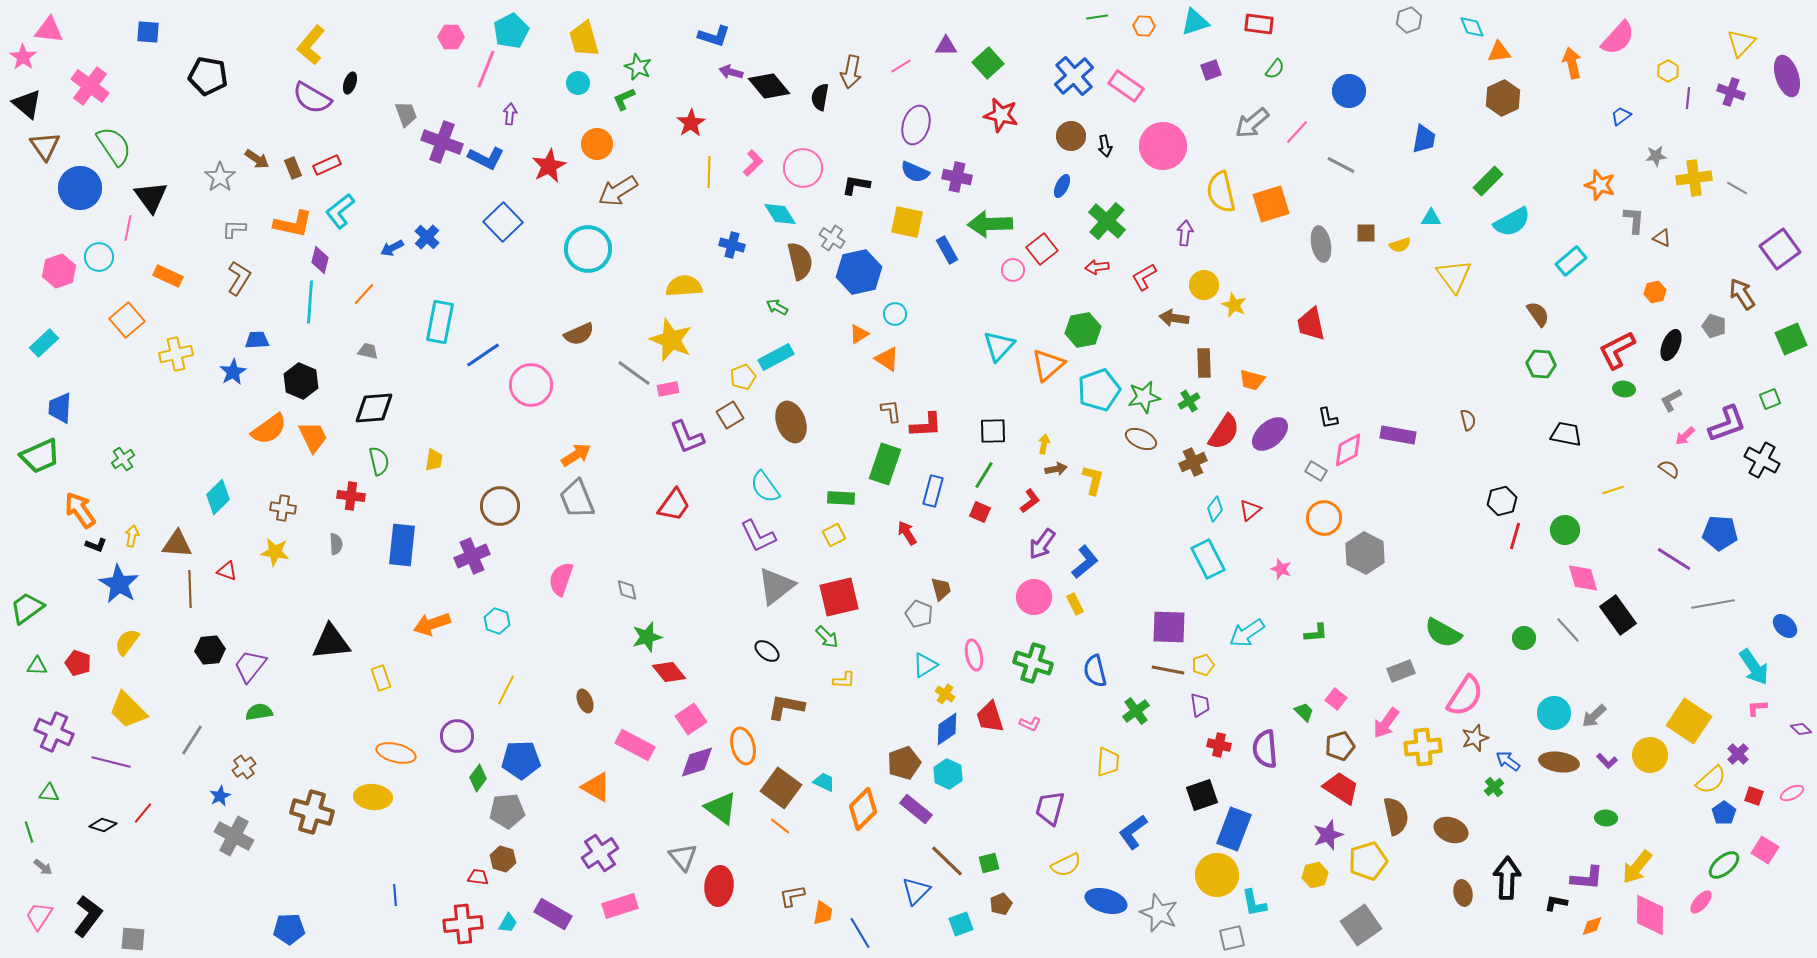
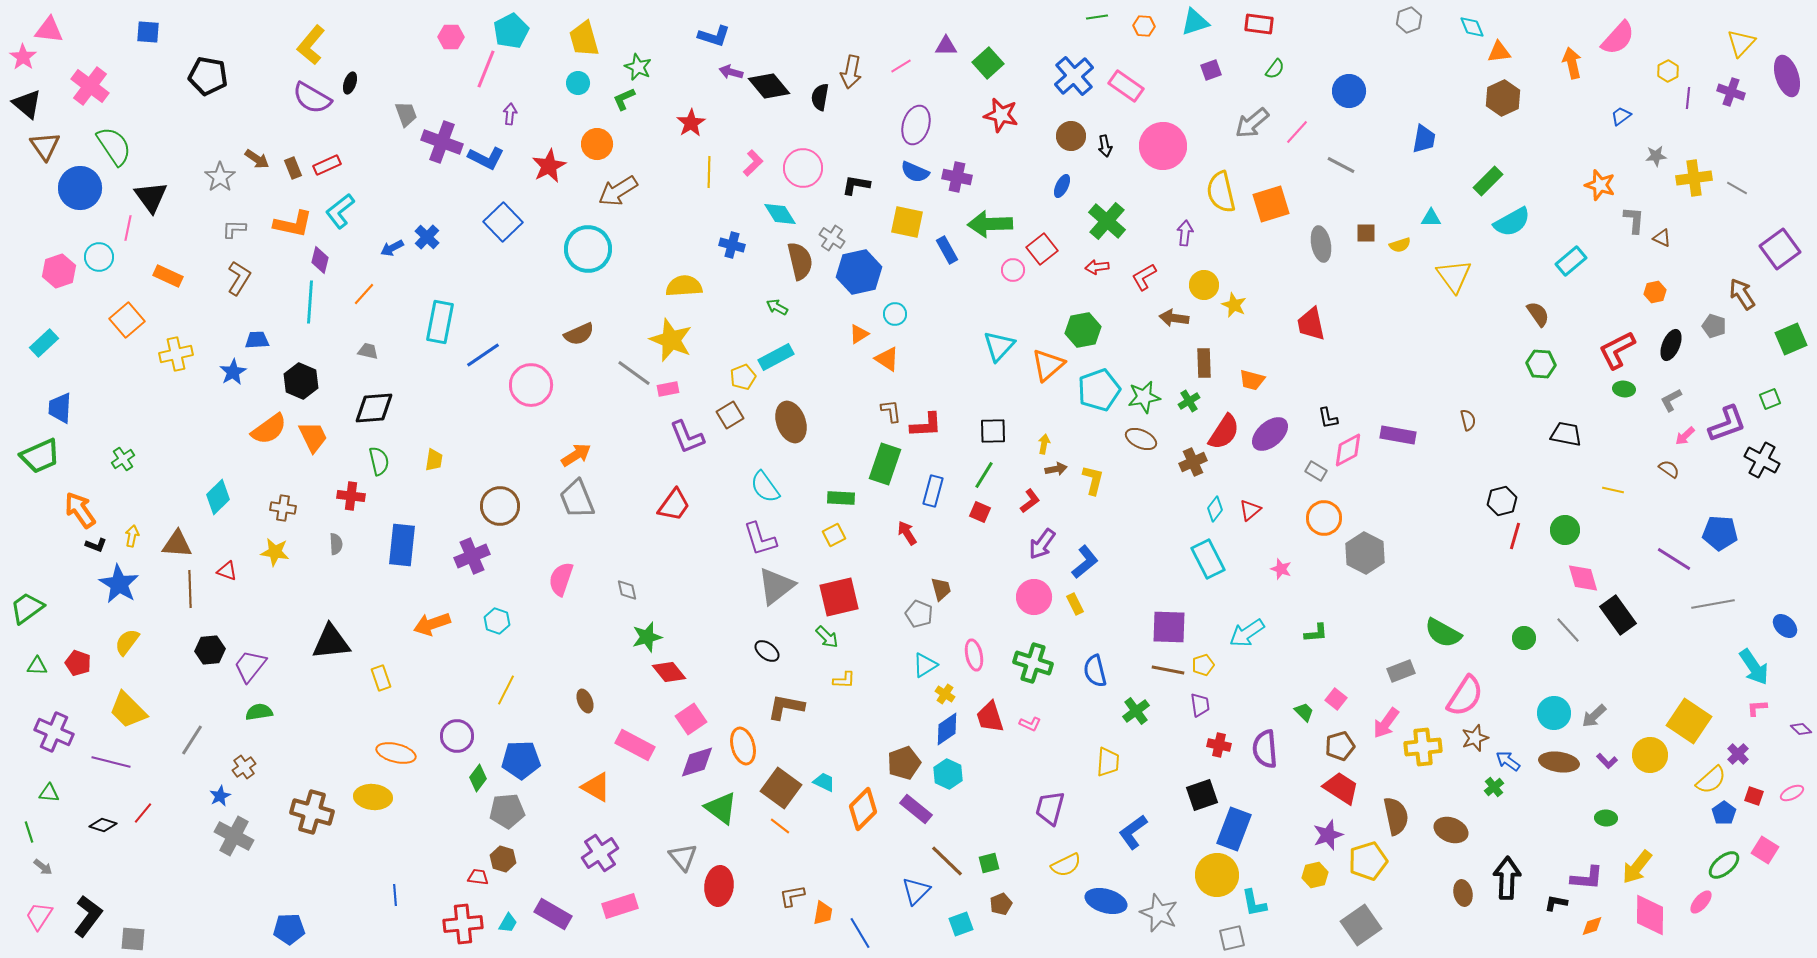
yellow line at (1613, 490): rotated 30 degrees clockwise
purple L-shape at (758, 536): moved 2 px right, 3 px down; rotated 9 degrees clockwise
